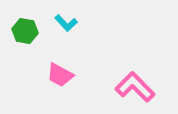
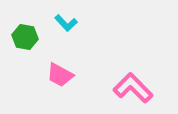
green hexagon: moved 6 px down
pink L-shape: moved 2 px left, 1 px down
